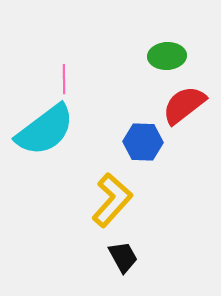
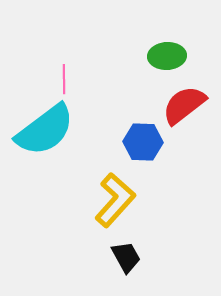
yellow L-shape: moved 3 px right
black trapezoid: moved 3 px right
